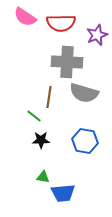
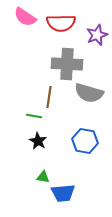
gray cross: moved 2 px down
gray semicircle: moved 5 px right
green line: rotated 28 degrees counterclockwise
black star: moved 3 px left, 1 px down; rotated 30 degrees clockwise
